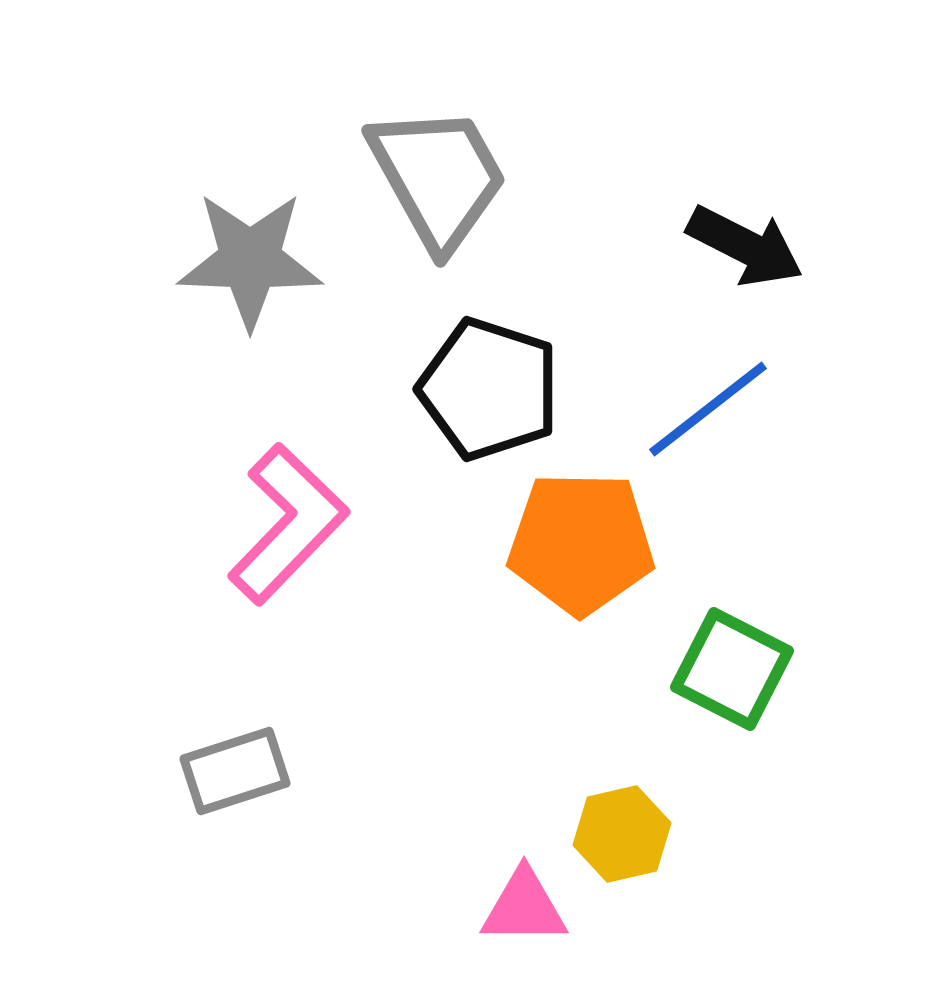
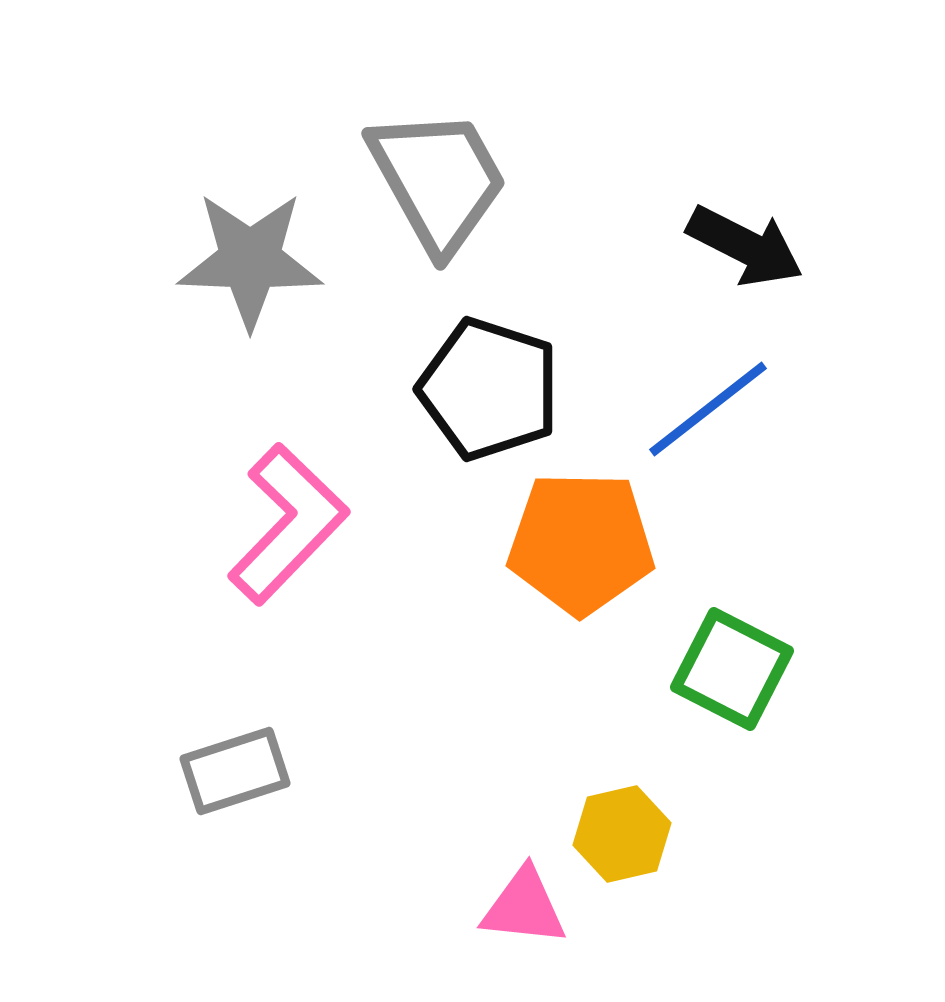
gray trapezoid: moved 3 px down
pink triangle: rotated 6 degrees clockwise
